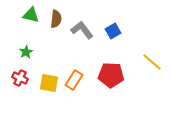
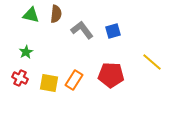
brown semicircle: moved 5 px up
blue square: rotated 14 degrees clockwise
